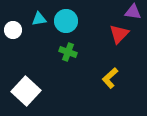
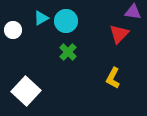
cyan triangle: moved 2 px right, 1 px up; rotated 21 degrees counterclockwise
green cross: rotated 24 degrees clockwise
yellow L-shape: moved 3 px right; rotated 20 degrees counterclockwise
